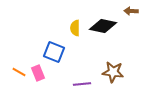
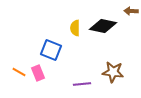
blue square: moved 3 px left, 2 px up
